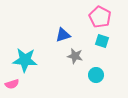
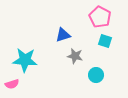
cyan square: moved 3 px right
